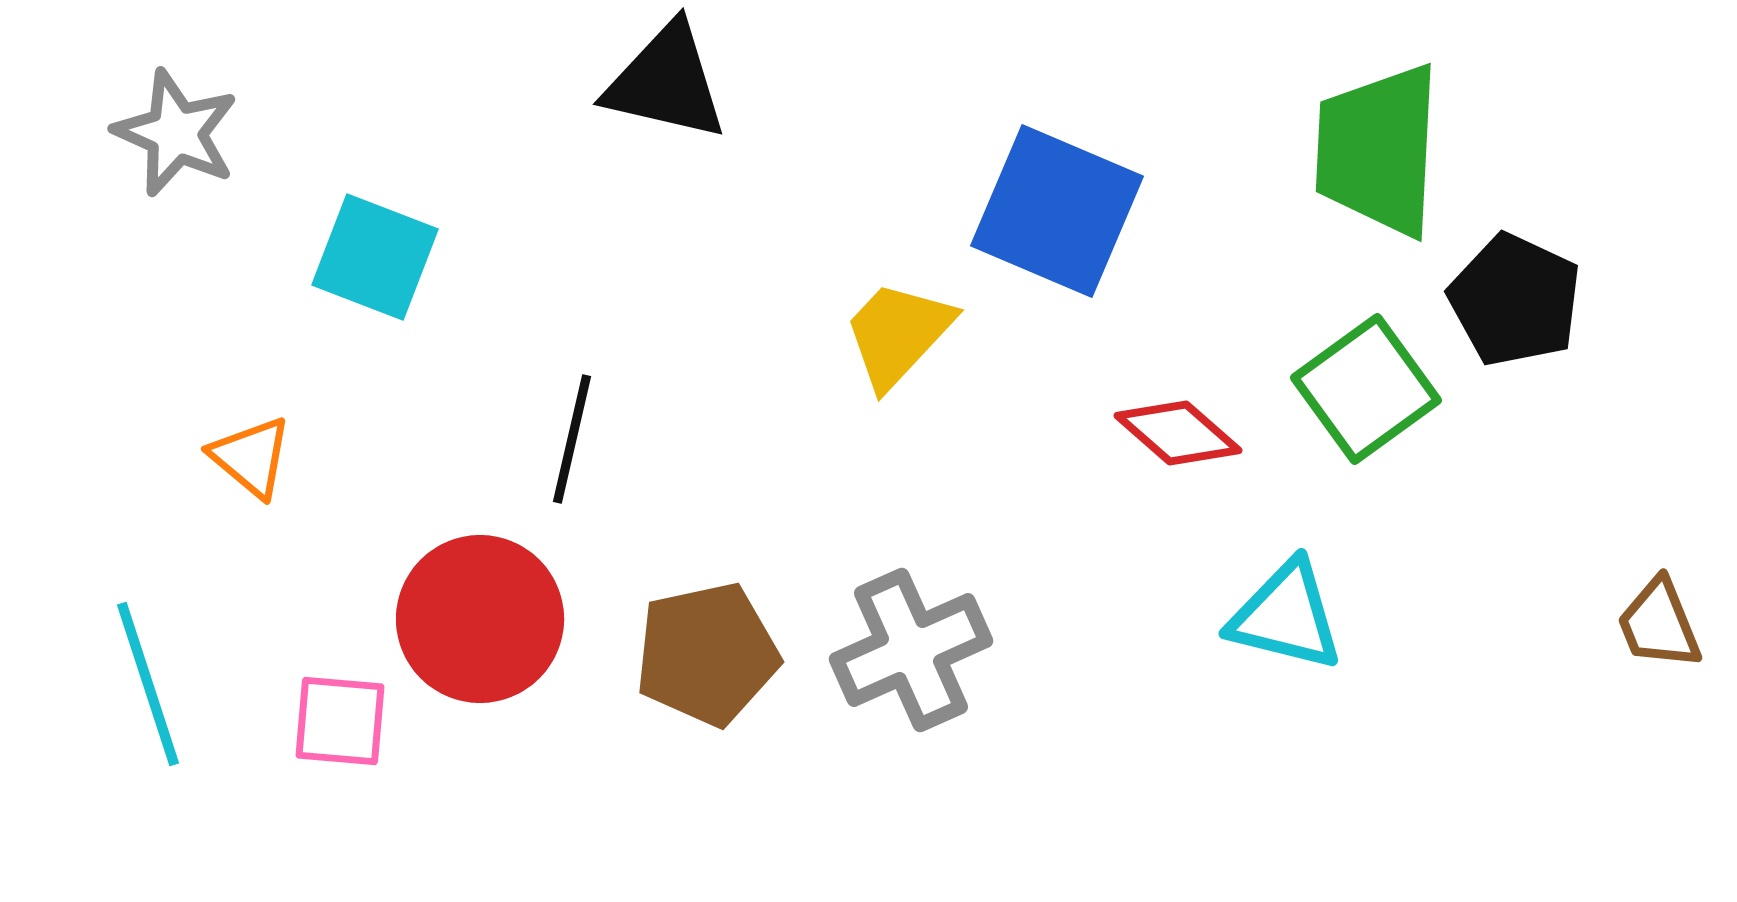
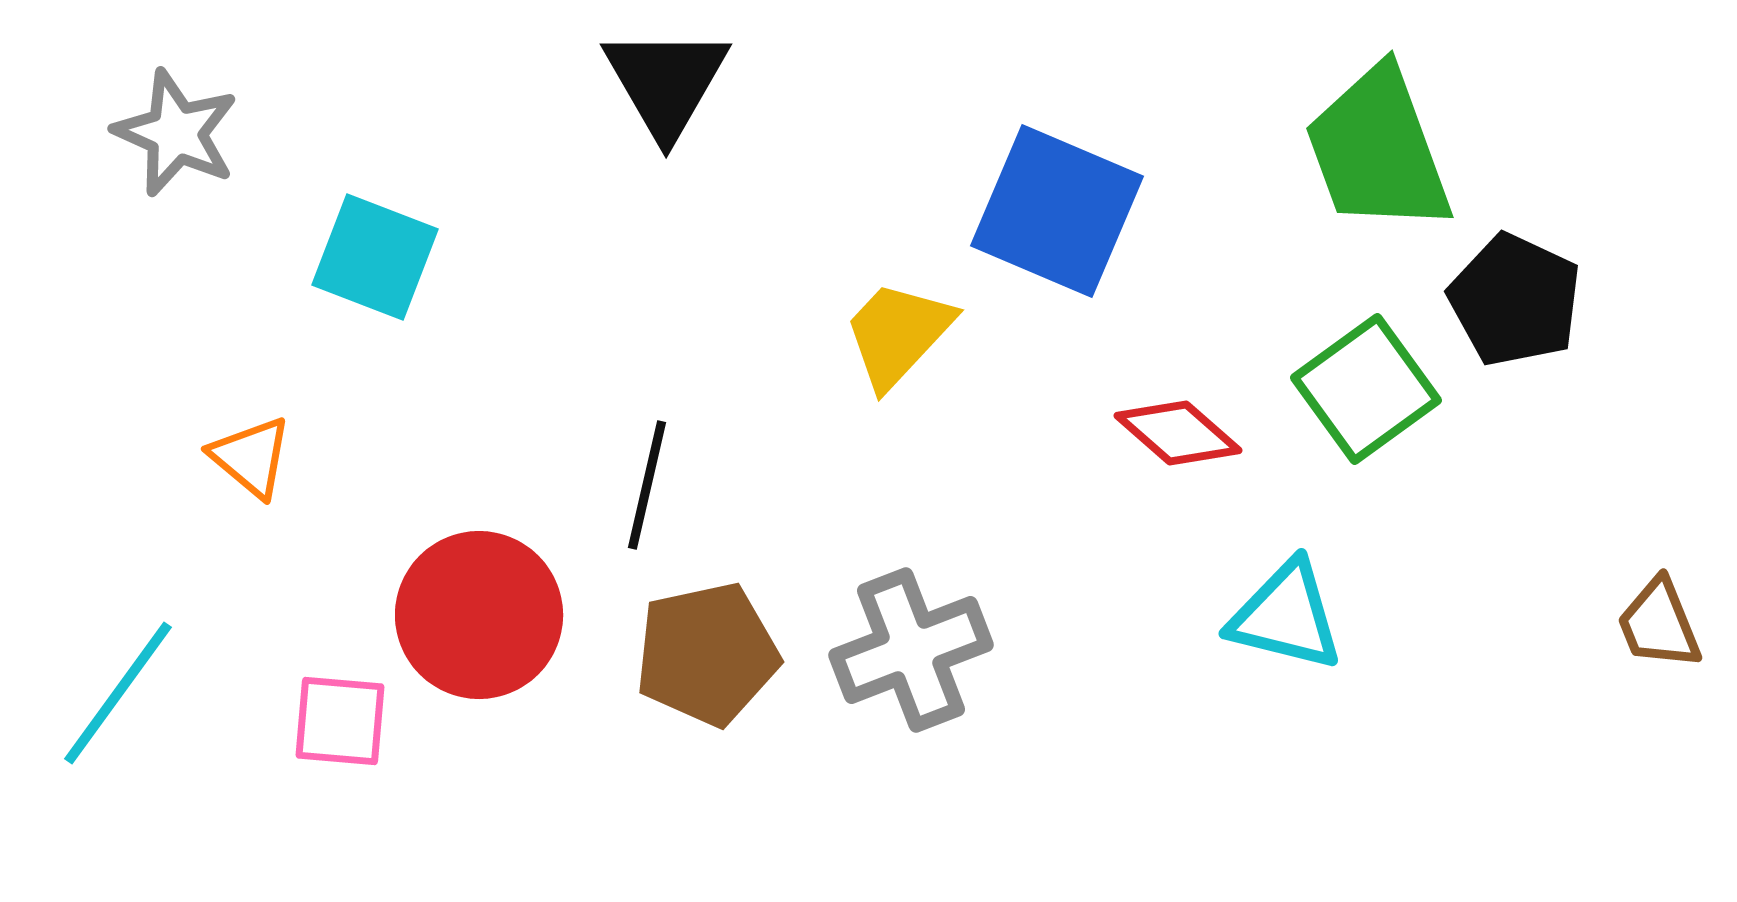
black triangle: rotated 47 degrees clockwise
green trapezoid: rotated 23 degrees counterclockwise
black line: moved 75 px right, 46 px down
red circle: moved 1 px left, 4 px up
gray cross: rotated 3 degrees clockwise
cyan line: moved 30 px left, 9 px down; rotated 54 degrees clockwise
